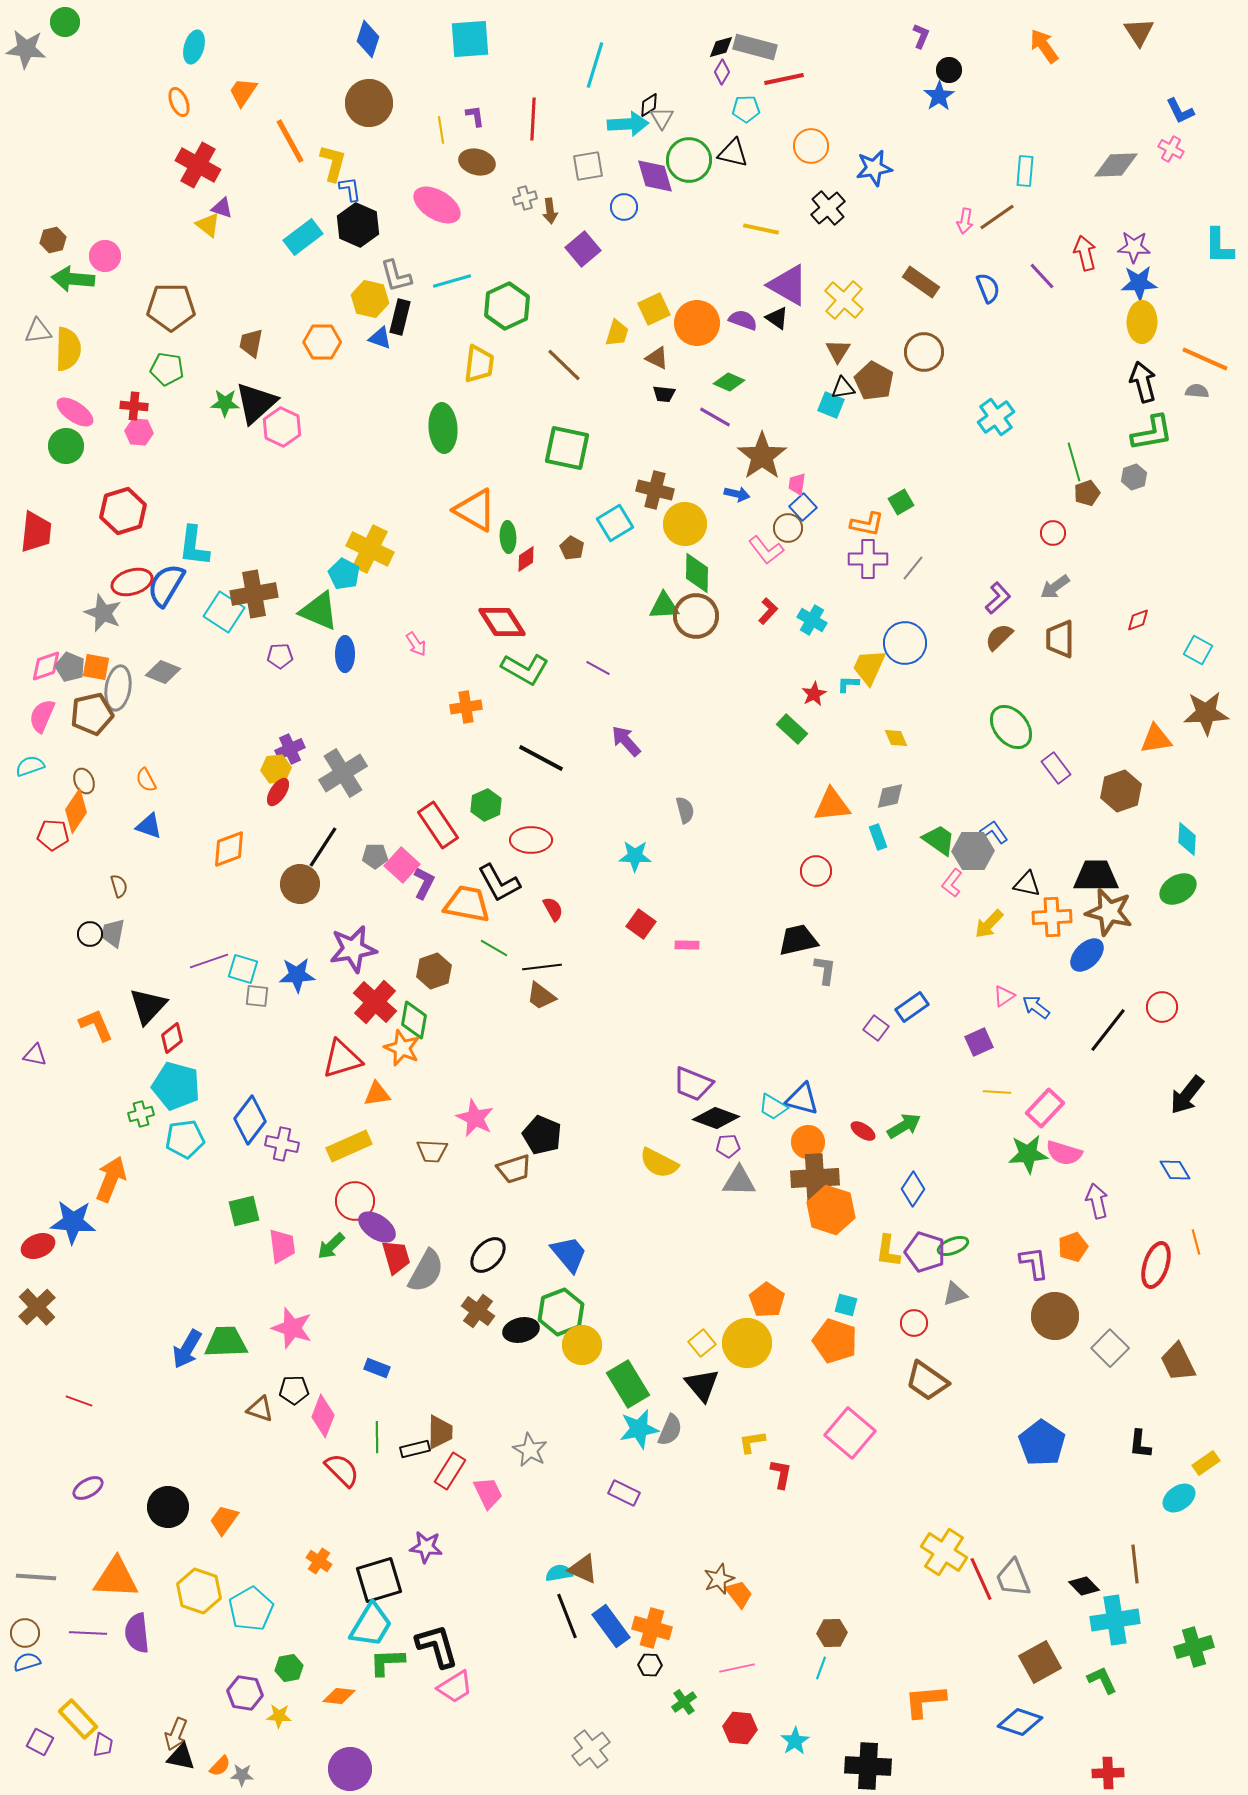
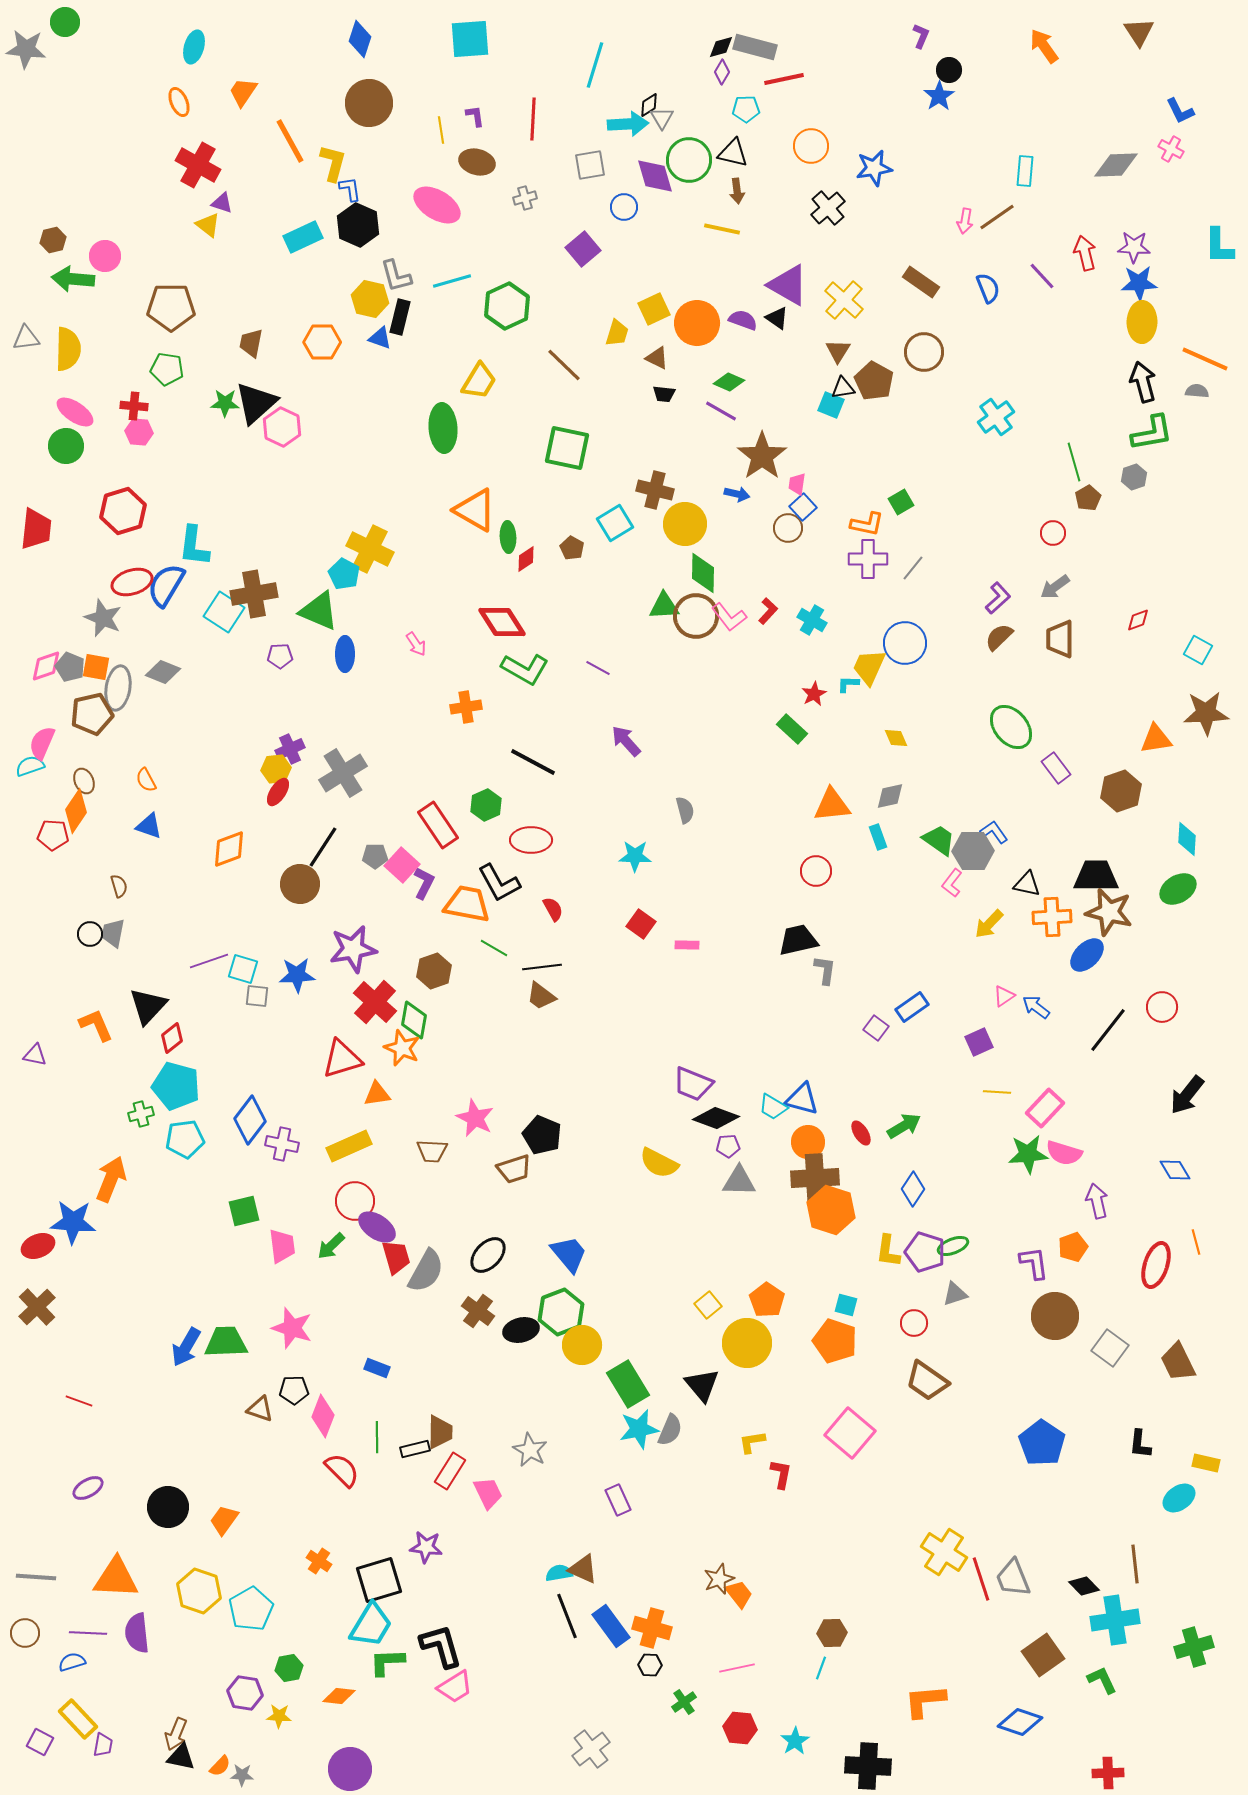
blue diamond at (368, 39): moved 8 px left
gray square at (588, 166): moved 2 px right, 1 px up
purple triangle at (222, 208): moved 5 px up
brown arrow at (550, 211): moved 187 px right, 20 px up
yellow line at (761, 229): moved 39 px left
cyan rectangle at (303, 237): rotated 12 degrees clockwise
gray triangle at (38, 331): moved 12 px left, 7 px down
yellow trapezoid at (479, 364): moved 17 px down; rotated 24 degrees clockwise
purple line at (715, 417): moved 6 px right, 6 px up
brown pentagon at (1087, 493): moved 1 px right, 5 px down; rotated 10 degrees counterclockwise
red trapezoid at (36, 532): moved 3 px up
pink L-shape at (766, 550): moved 37 px left, 67 px down
green diamond at (697, 573): moved 6 px right
gray star at (103, 613): moved 5 px down
pink semicircle at (42, 716): moved 27 px down
black line at (541, 758): moved 8 px left, 4 px down
red ellipse at (863, 1131): moved 2 px left, 2 px down; rotated 25 degrees clockwise
yellow square at (702, 1343): moved 6 px right, 38 px up
gray square at (1110, 1348): rotated 9 degrees counterclockwise
blue arrow at (187, 1349): moved 1 px left, 2 px up
yellow rectangle at (1206, 1463): rotated 48 degrees clockwise
purple rectangle at (624, 1493): moved 6 px left, 7 px down; rotated 40 degrees clockwise
red line at (981, 1579): rotated 6 degrees clockwise
black L-shape at (437, 1646): moved 4 px right
blue semicircle at (27, 1662): moved 45 px right
brown square at (1040, 1662): moved 3 px right, 7 px up; rotated 6 degrees counterclockwise
